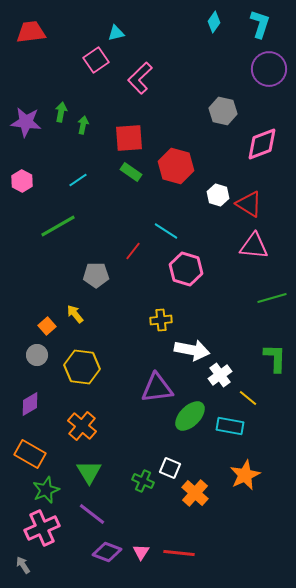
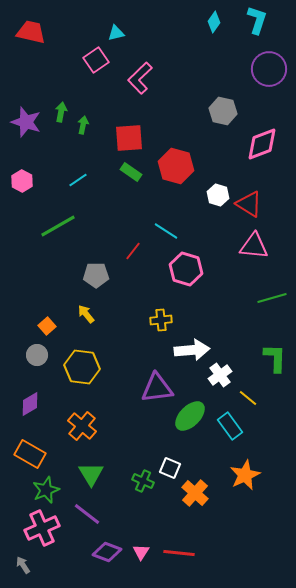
cyan L-shape at (260, 24): moved 3 px left, 4 px up
red trapezoid at (31, 32): rotated 20 degrees clockwise
purple star at (26, 122): rotated 12 degrees clockwise
yellow arrow at (75, 314): moved 11 px right
white arrow at (192, 350): rotated 16 degrees counterclockwise
cyan rectangle at (230, 426): rotated 44 degrees clockwise
green triangle at (89, 472): moved 2 px right, 2 px down
purple line at (92, 514): moved 5 px left
